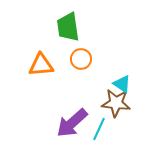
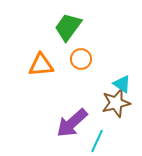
green trapezoid: rotated 44 degrees clockwise
brown star: rotated 20 degrees counterclockwise
cyan line: moved 2 px left, 12 px down
